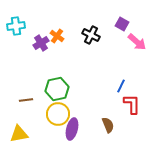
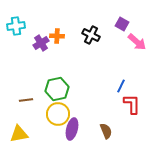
orange cross: rotated 32 degrees counterclockwise
brown semicircle: moved 2 px left, 6 px down
